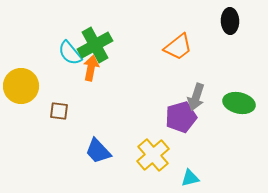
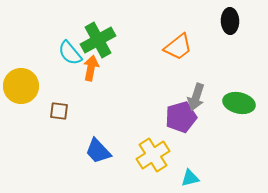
green cross: moved 3 px right, 5 px up
yellow cross: rotated 8 degrees clockwise
